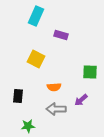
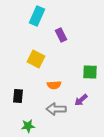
cyan rectangle: moved 1 px right
purple rectangle: rotated 48 degrees clockwise
orange semicircle: moved 2 px up
